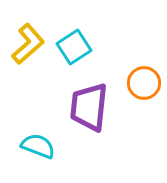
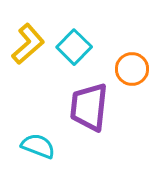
cyan square: rotated 12 degrees counterclockwise
orange circle: moved 12 px left, 14 px up
